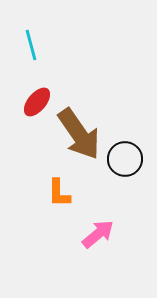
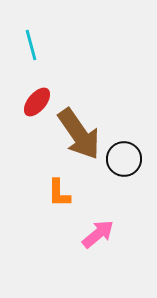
black circle: moved 1 px left
